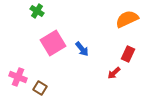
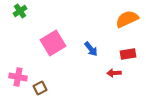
green cross: moved 17 px left; rotated 24 degrees clockwise
blue arrow: moved 9 px right
red rectangle: rotated 56 degrees clockwise
red arrow: rotated 40 degrees clockwise
pink cross: rotated 12 degrees counterclockwise
brown square: rotated 32 degrees clockwise
